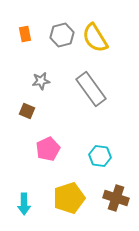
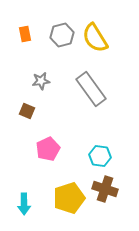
brown cross: moved 11 px left, 9 px up
